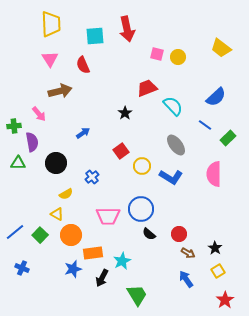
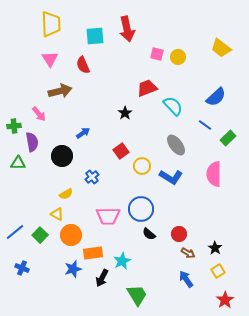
black circle at (56, 163): moved 6 px right, 7 px up
